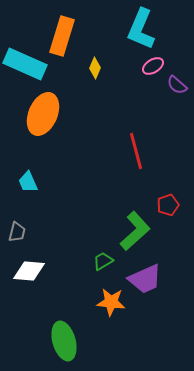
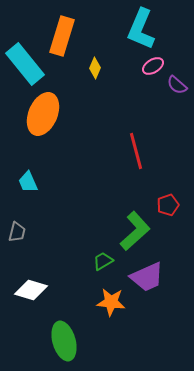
cyan rectangle: rotated 27 degrees clockwise
white diamond: moved 2 px right, 19 px down; rotated 12 degrees clockwise
purple trapezoid: moved 2 px right, 2 px up
